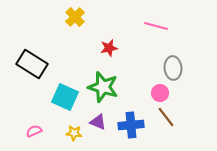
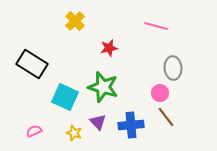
yellow cross: moved 4 px down
purple triangle: rotated 24 degrees clockwise
yellow star: rotated 14 degrees clockwise
